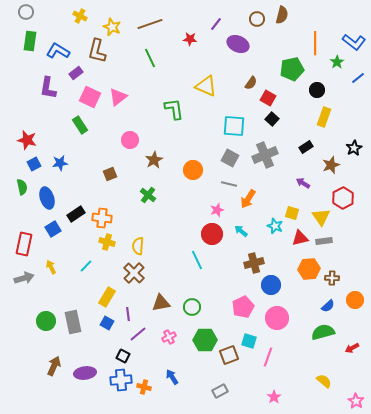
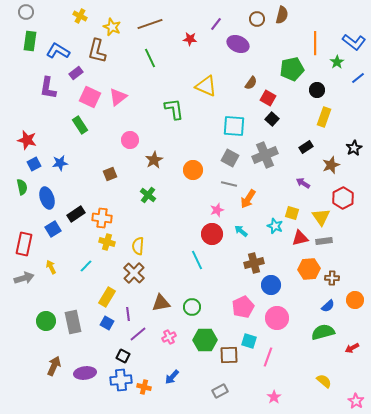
brown square at (229, 355): rotated 18 degrees clockwise
blue arrow at (172, 377): rotated 105 degrees counterclockwise
